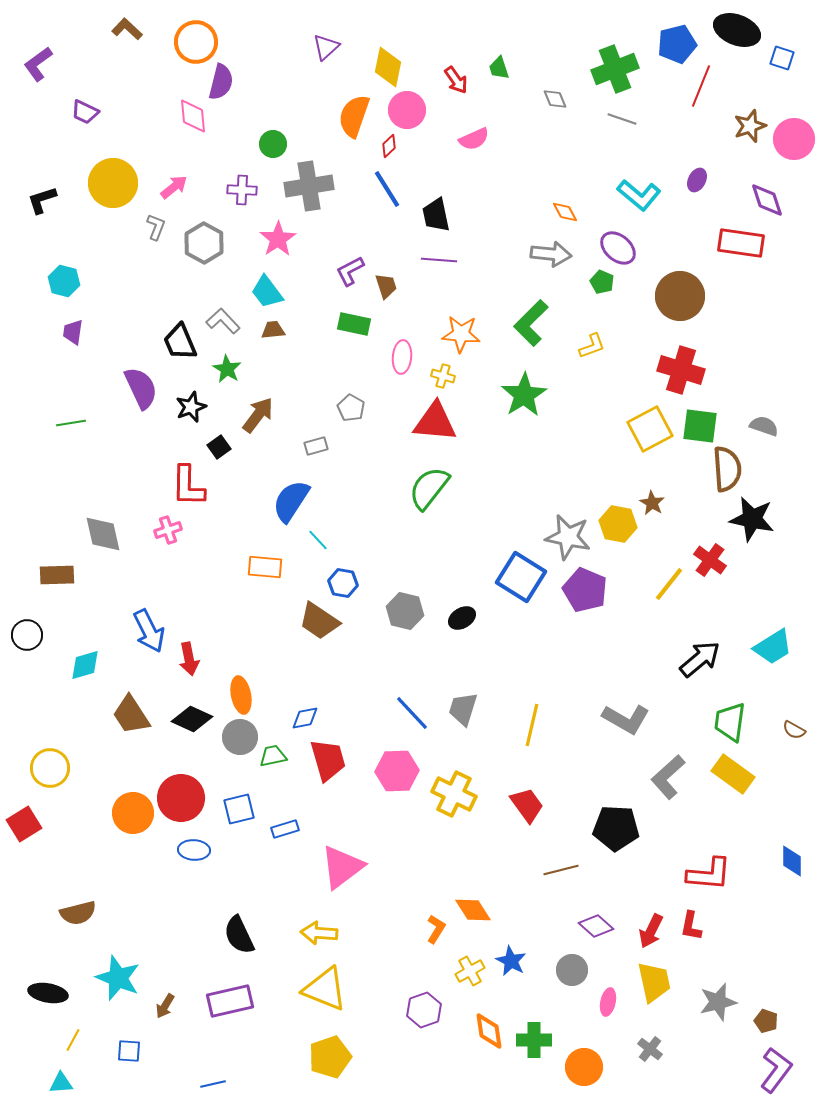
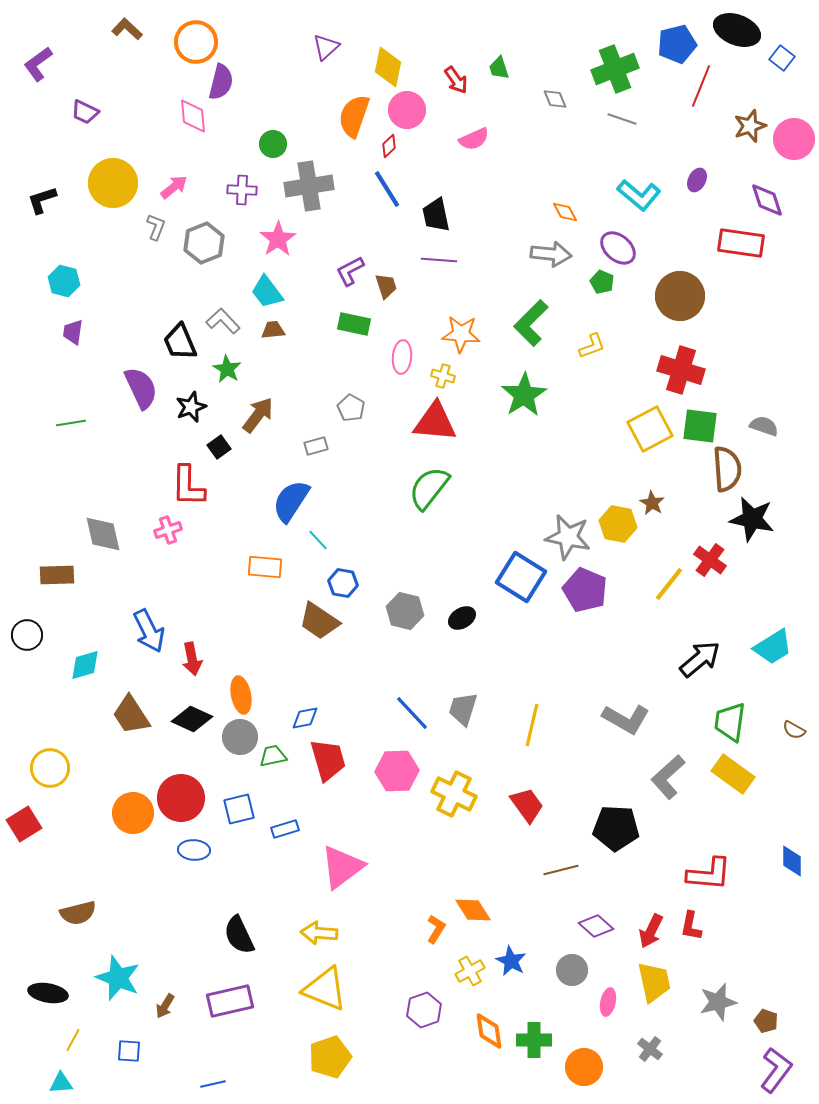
blue square at (782, 58): rotated 20 degrees clockwise
gray hexagon at (204, 243): rotated 9 degrees clockwise
red arrow at (189, 659): moved 3 px right
